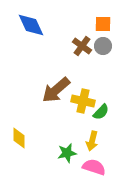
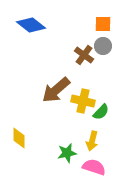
blue diamond: rotated 28 degrees counterclockwise
brown cross: moved 2 px right, 9 px down
